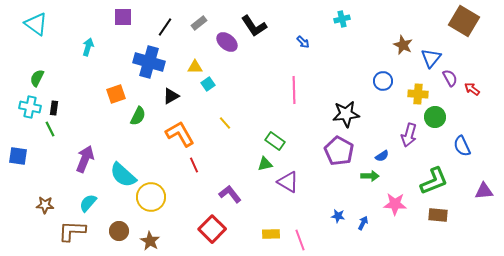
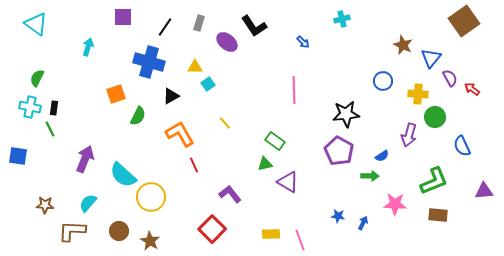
brown square at (464, 21): rotated 24 degrees clockwise
gray rectangle at (199, 23): rotated 35 degrees counterclockwise
